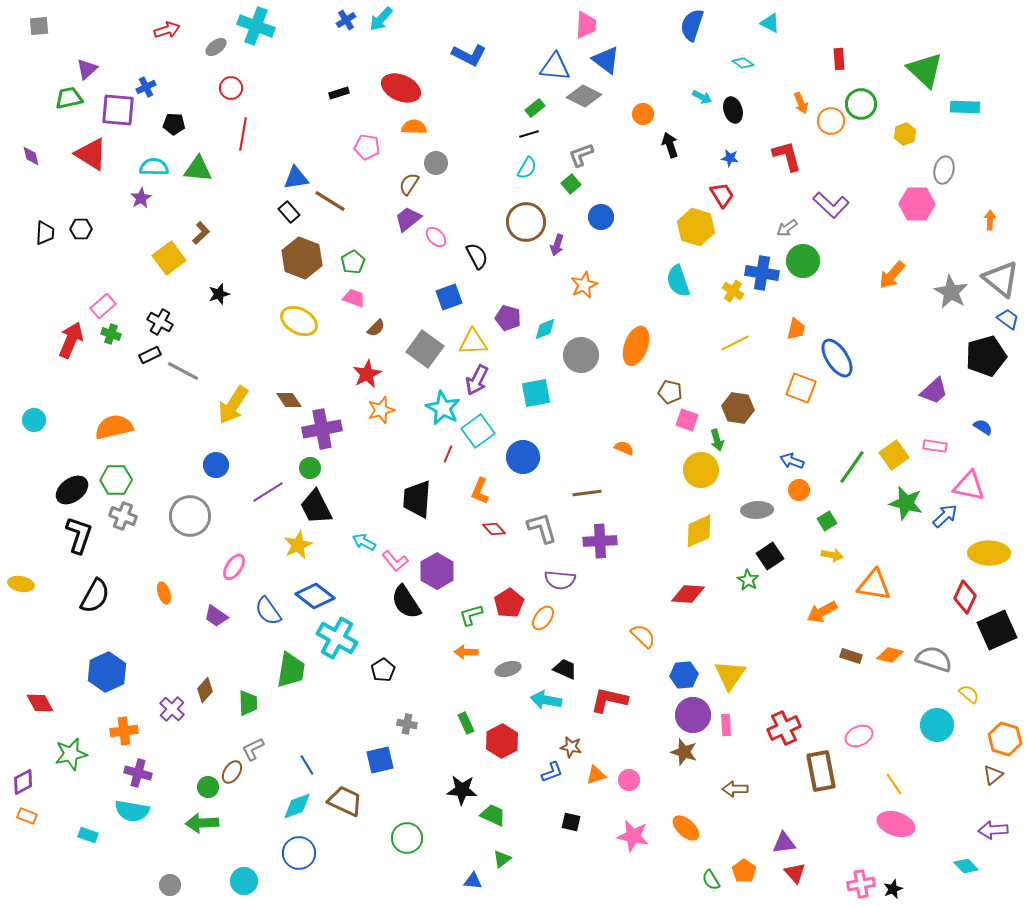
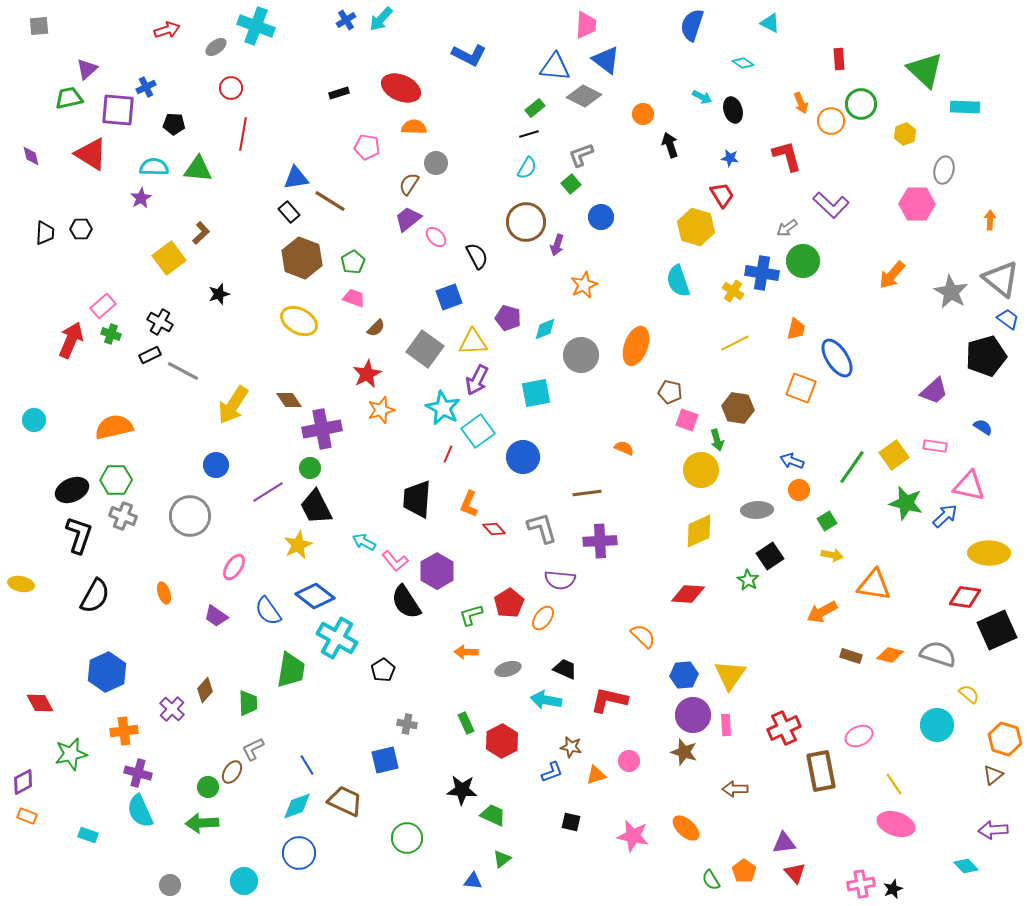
black ellipse at (72, 490): rotated 12 degrees clockwise
orange L-shape at (480, 491): moved 11 px left, 13 px down
red diamond at (965, 597): rotated 72 degrees clockwise
gray semicircle at (934, 659): moved 4 px right, 5 px up
blue square at (380, 760): moved 5 px right
pink circle at (629, 780): moved 19 px up
cyan semicircle at (132, 811): moved 8 px right; rotated 56 degrees clockwise
